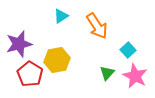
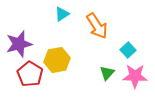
cyan triangle: moved 1 px right, 2 px up
pink star: rotated 25 degrees counterclockwise
